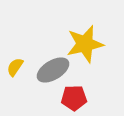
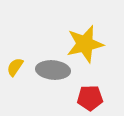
gray ellipse: rotated 36 degrees clockwise
red pentagon: moved 16 px right
